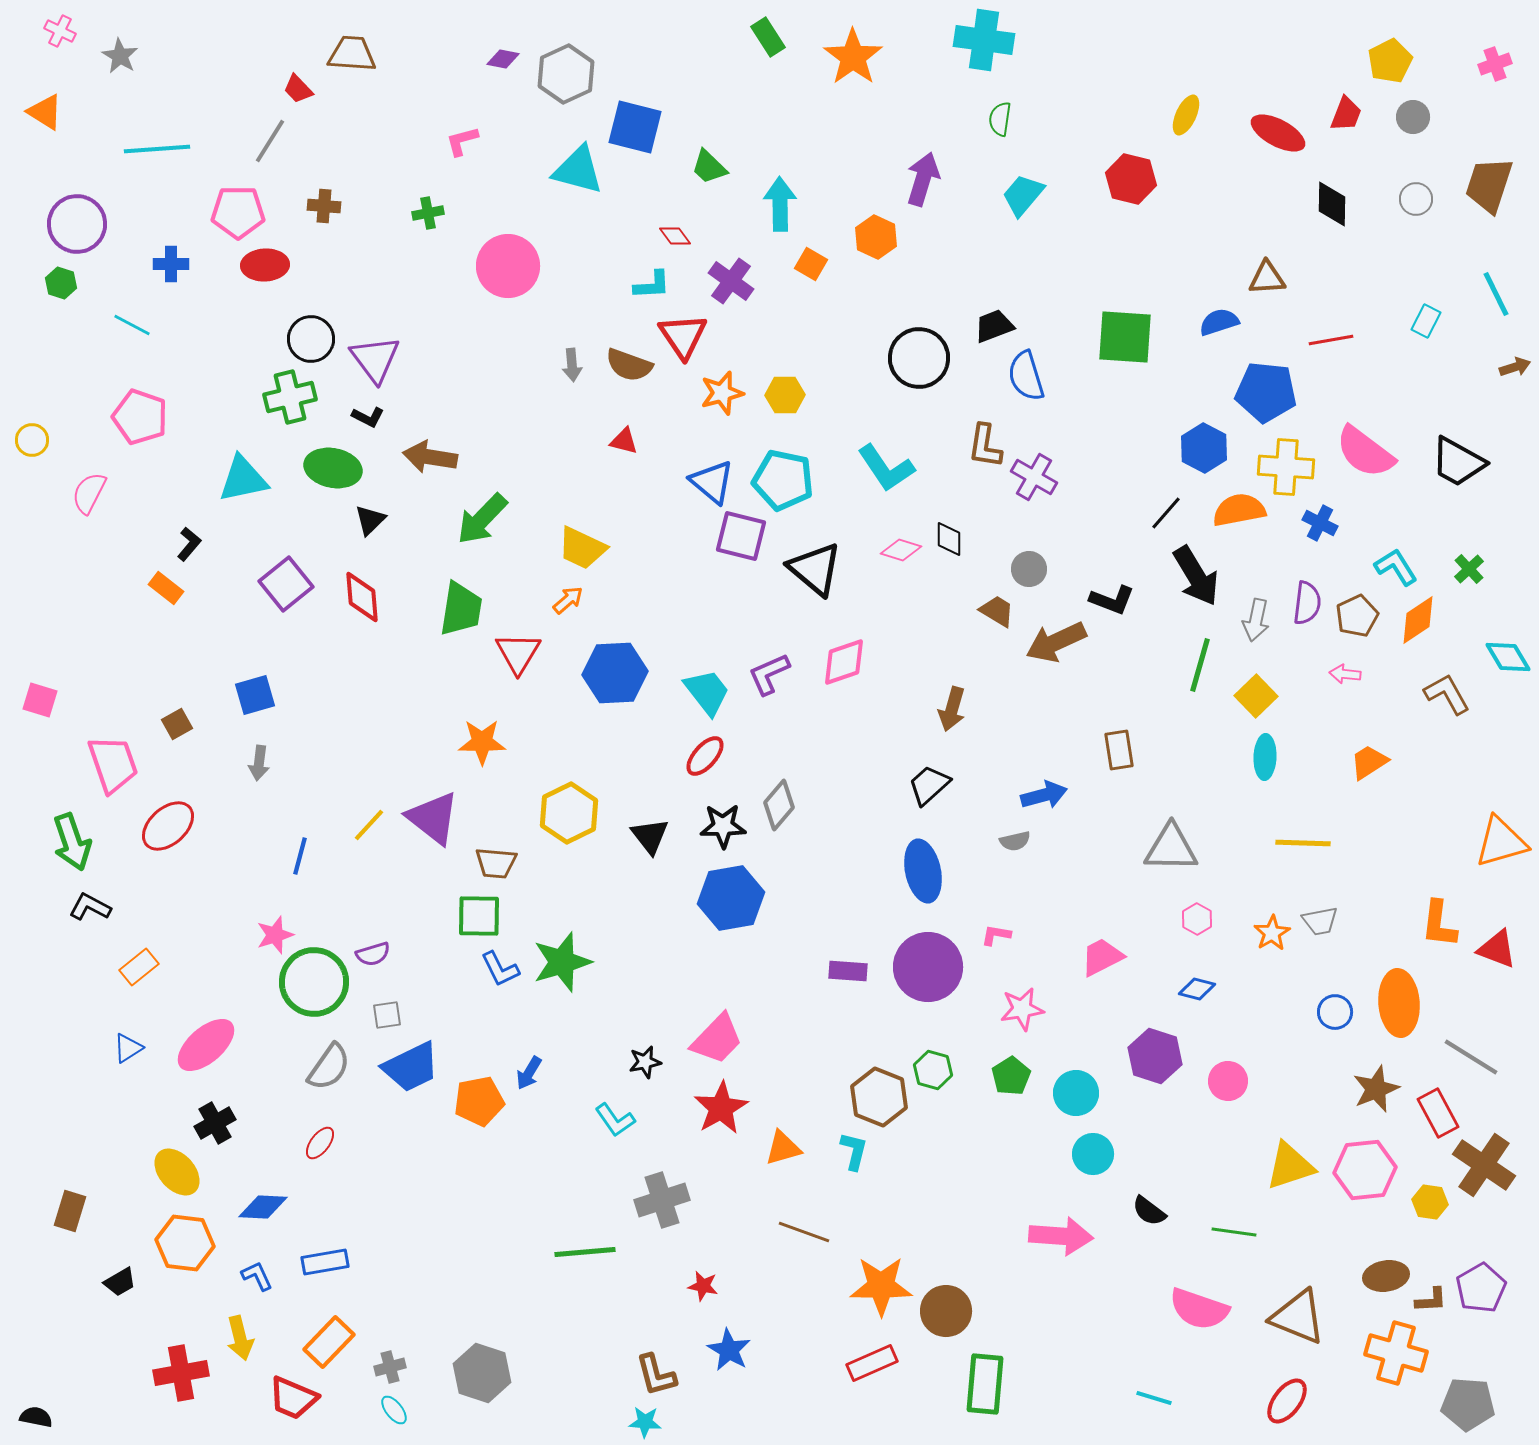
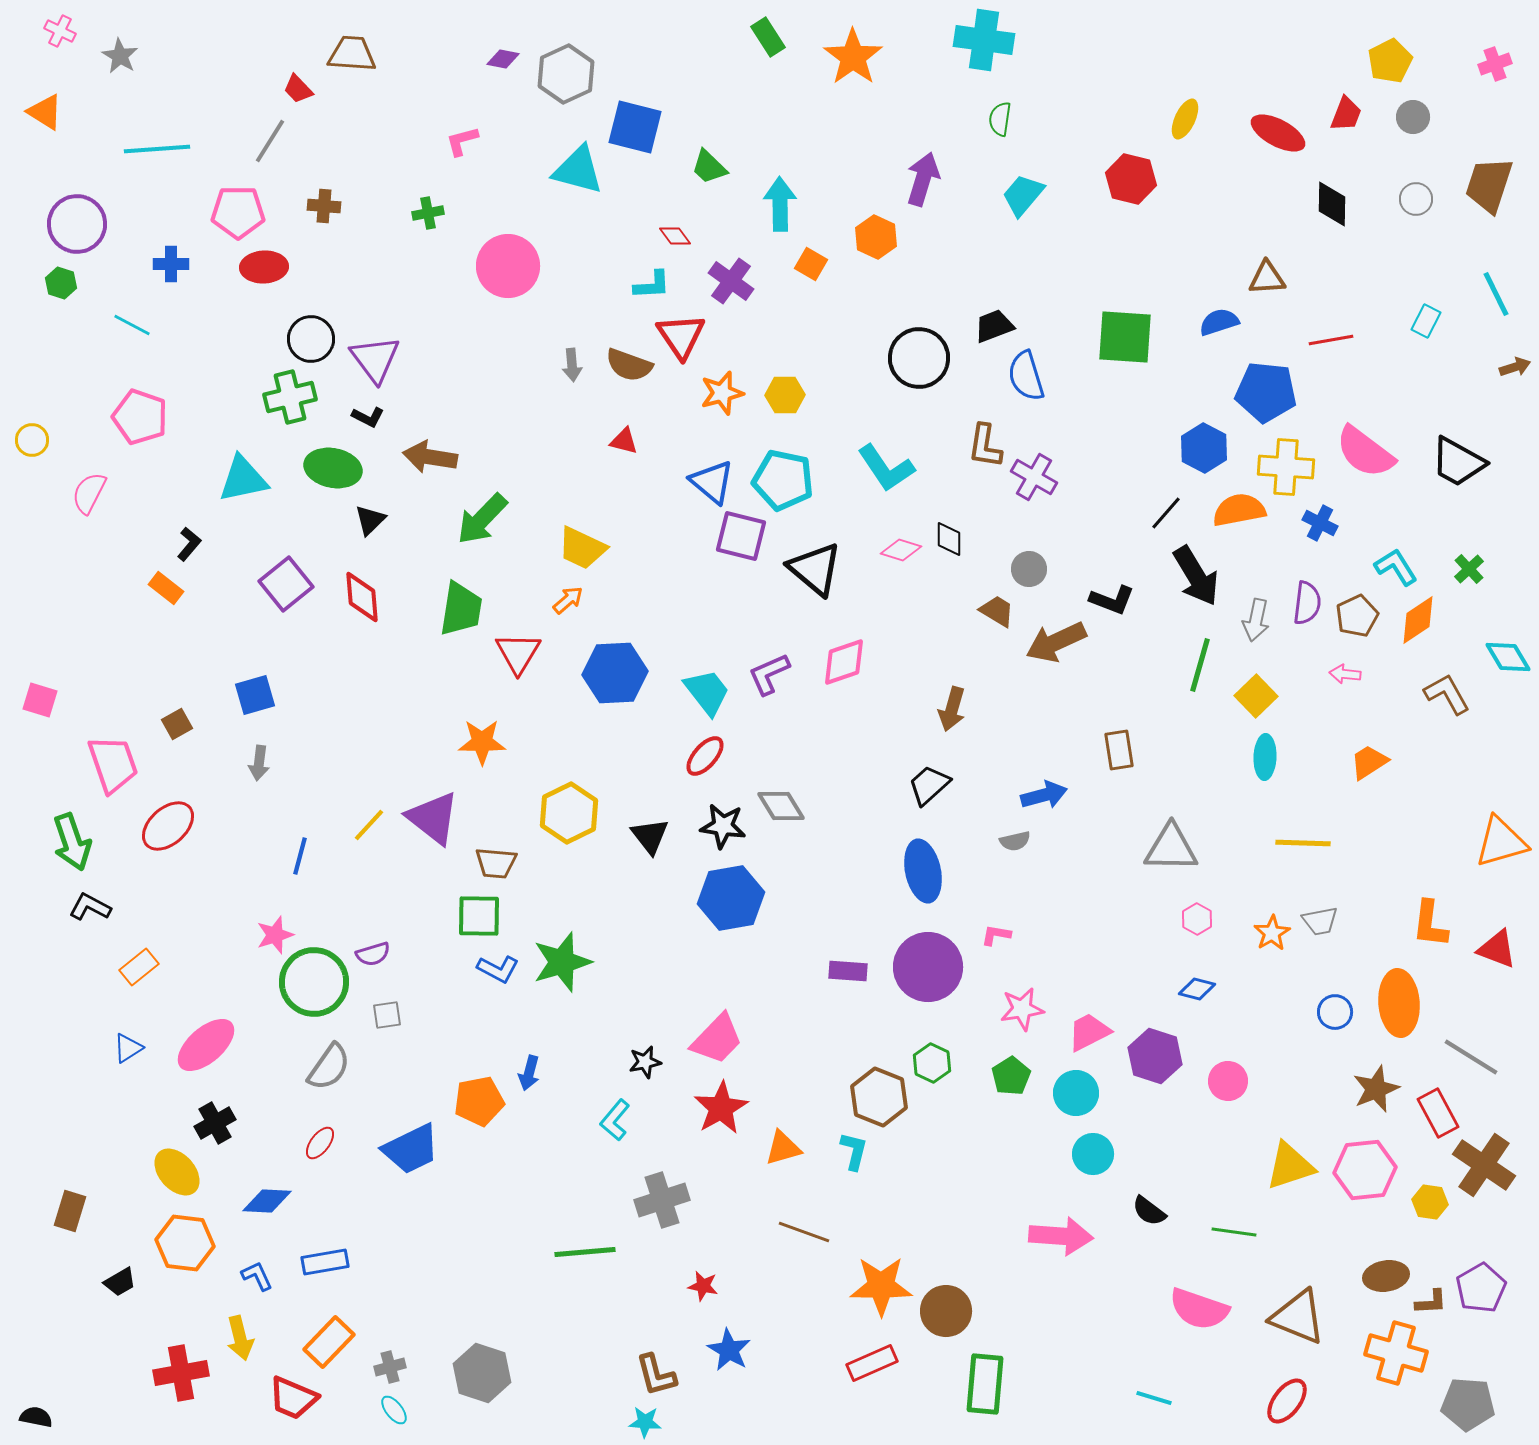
yellow ellipse at (1186, 115): moved 1 px left, 4 px down
red ellipse at (265, 265): moved 1 px left, 2 px down
red triangle at (683, 336): moved 2 px left
gray diamond at (779, 805): moved 2 px right, 1 px down; rotated 72 degrees counterclockwise
black star at (723, 826): rotated 9 degrees clockwise
orange L-shape at (1439, 924): moved 9 px left
pink trapezoid at (1102, 957): moved 13 px left, 75 px down
blue L-shape at (500, 969): moved 2 px left; rotated 36 degrees counterclockwise
blue trapezoid at (411, 1067): moved 82 px down
green hexagon at (933, 1070): moved 1 px left, 7 px up; rotated 9 degrees clockwise
blue arrow at (529, 1073): rotated 16 degrees counterclockwise
cyan L-shape at (615, 1120): rotated 75 degrees clockwise
blue diamond at (263, 1207): moved 4 px right, 6 px up
brown L-shape at (1431, 1300): moved 2 px down
